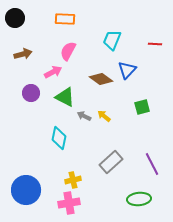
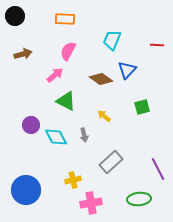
black circle: moved 2 px up
red line: moved 2 px right, 1 px down
pink arrow: moved 2 px right, 3 px down; rotated 12 degrees counterclockwise
purple circle: moved 32 px down
green triangle: moved 1 px right, 4 px down
gray arrow: moved 19 px down; rotated 128 degrees counterclockwise
cyan diamond: moved 3 px left, 1 px up; rotated 40 degrees counterclockwise
purple line: moved 6 px right, 5 px down
pink cross: moved 22 px right
